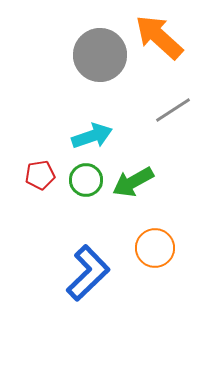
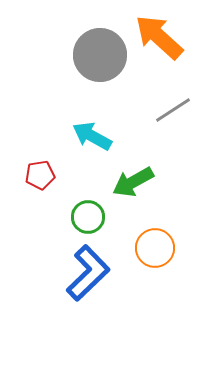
cyan arrow: rotated 132 degrees counterclockwise
green circle: moved 2 px right, 37 px down
